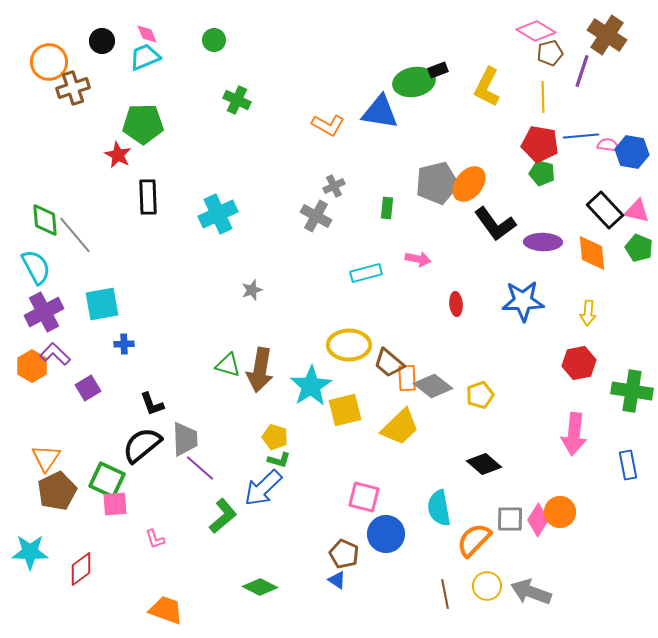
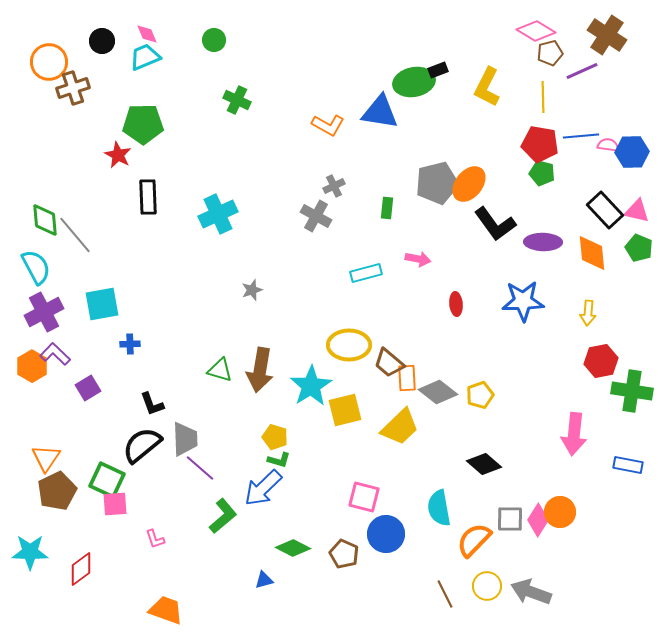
purple line at (582, 71): rotated 48 degrees clockwise
blue hexagon at (632, 152): rotated 12 degrees counterclockwise
blue cross at (124, 344): moved 6 px right
red hexagon at (579, 363): moved 22 px right, 2 px up
green triangle at (228, 365): moved 8 px left, 5 px down
gray diamond at (433, 386): moved 5 px right, 6 px down
blue rectangle at (628, 465): rotated 68 degrees counterclockwise
blue triangle at (337, 580): moved 73 px left; rotated 48 degrees counterclockwise
green diamond at (260, 587): moved 33 px right, 39 px up
brown line at (445, 594): rotated 16 degrees counterclockwise
